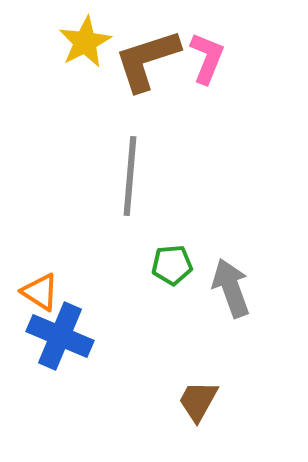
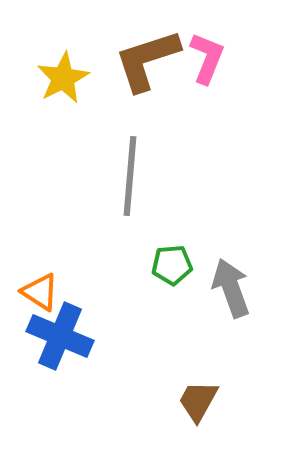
yellow star: moved 22 px left, 36 px down
